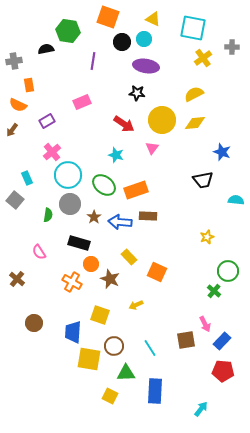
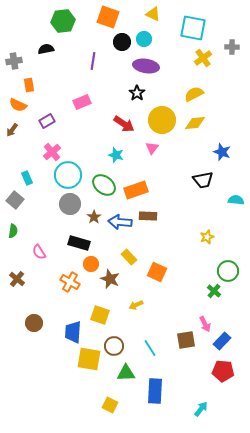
yellow triangle at (153, 19): moved 5 px up
green hexagon at (68, 31): moved 5 px left, 10 px up; rotated 15 degrees counterclockwise
black star at (137, 93): rotated 28 degrees clockwise
green semicircle at (48, 215): moved 35 px left, 16 px down
orange cross at (72, 282): moved 2 px left
yellow square at (110, 396): moved 9 px down
